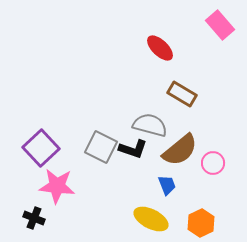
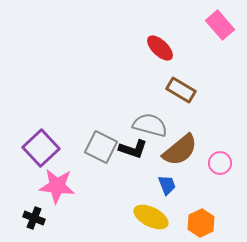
brown rectangle: moved 1 px left, 4 px up
pink circle: moved 7 px right
yellow ellipse: moved 2 px up
